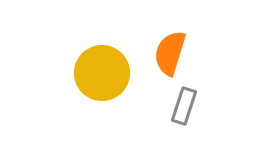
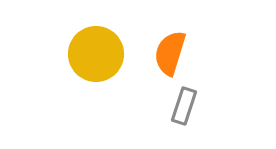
yellow circle: moved 6 px left, 19 px up
